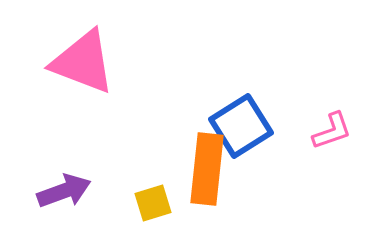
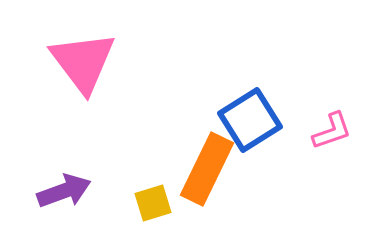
pink triangle: rotated 32 degrees clockwise
blue square: moved 9 px right, 6 px up
orange rectangle: rotated 20 degrees clockwise
